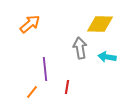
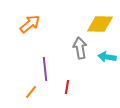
orange line: moved 1 px left
